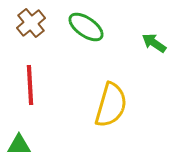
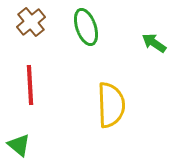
brown cross: moved 1 px up
green ellipse: rotated 36 degrees clockwise
yellow semicircle: rotated 18 degrees counterclockwise
green triangle: rotated 40 degrees clockwise
